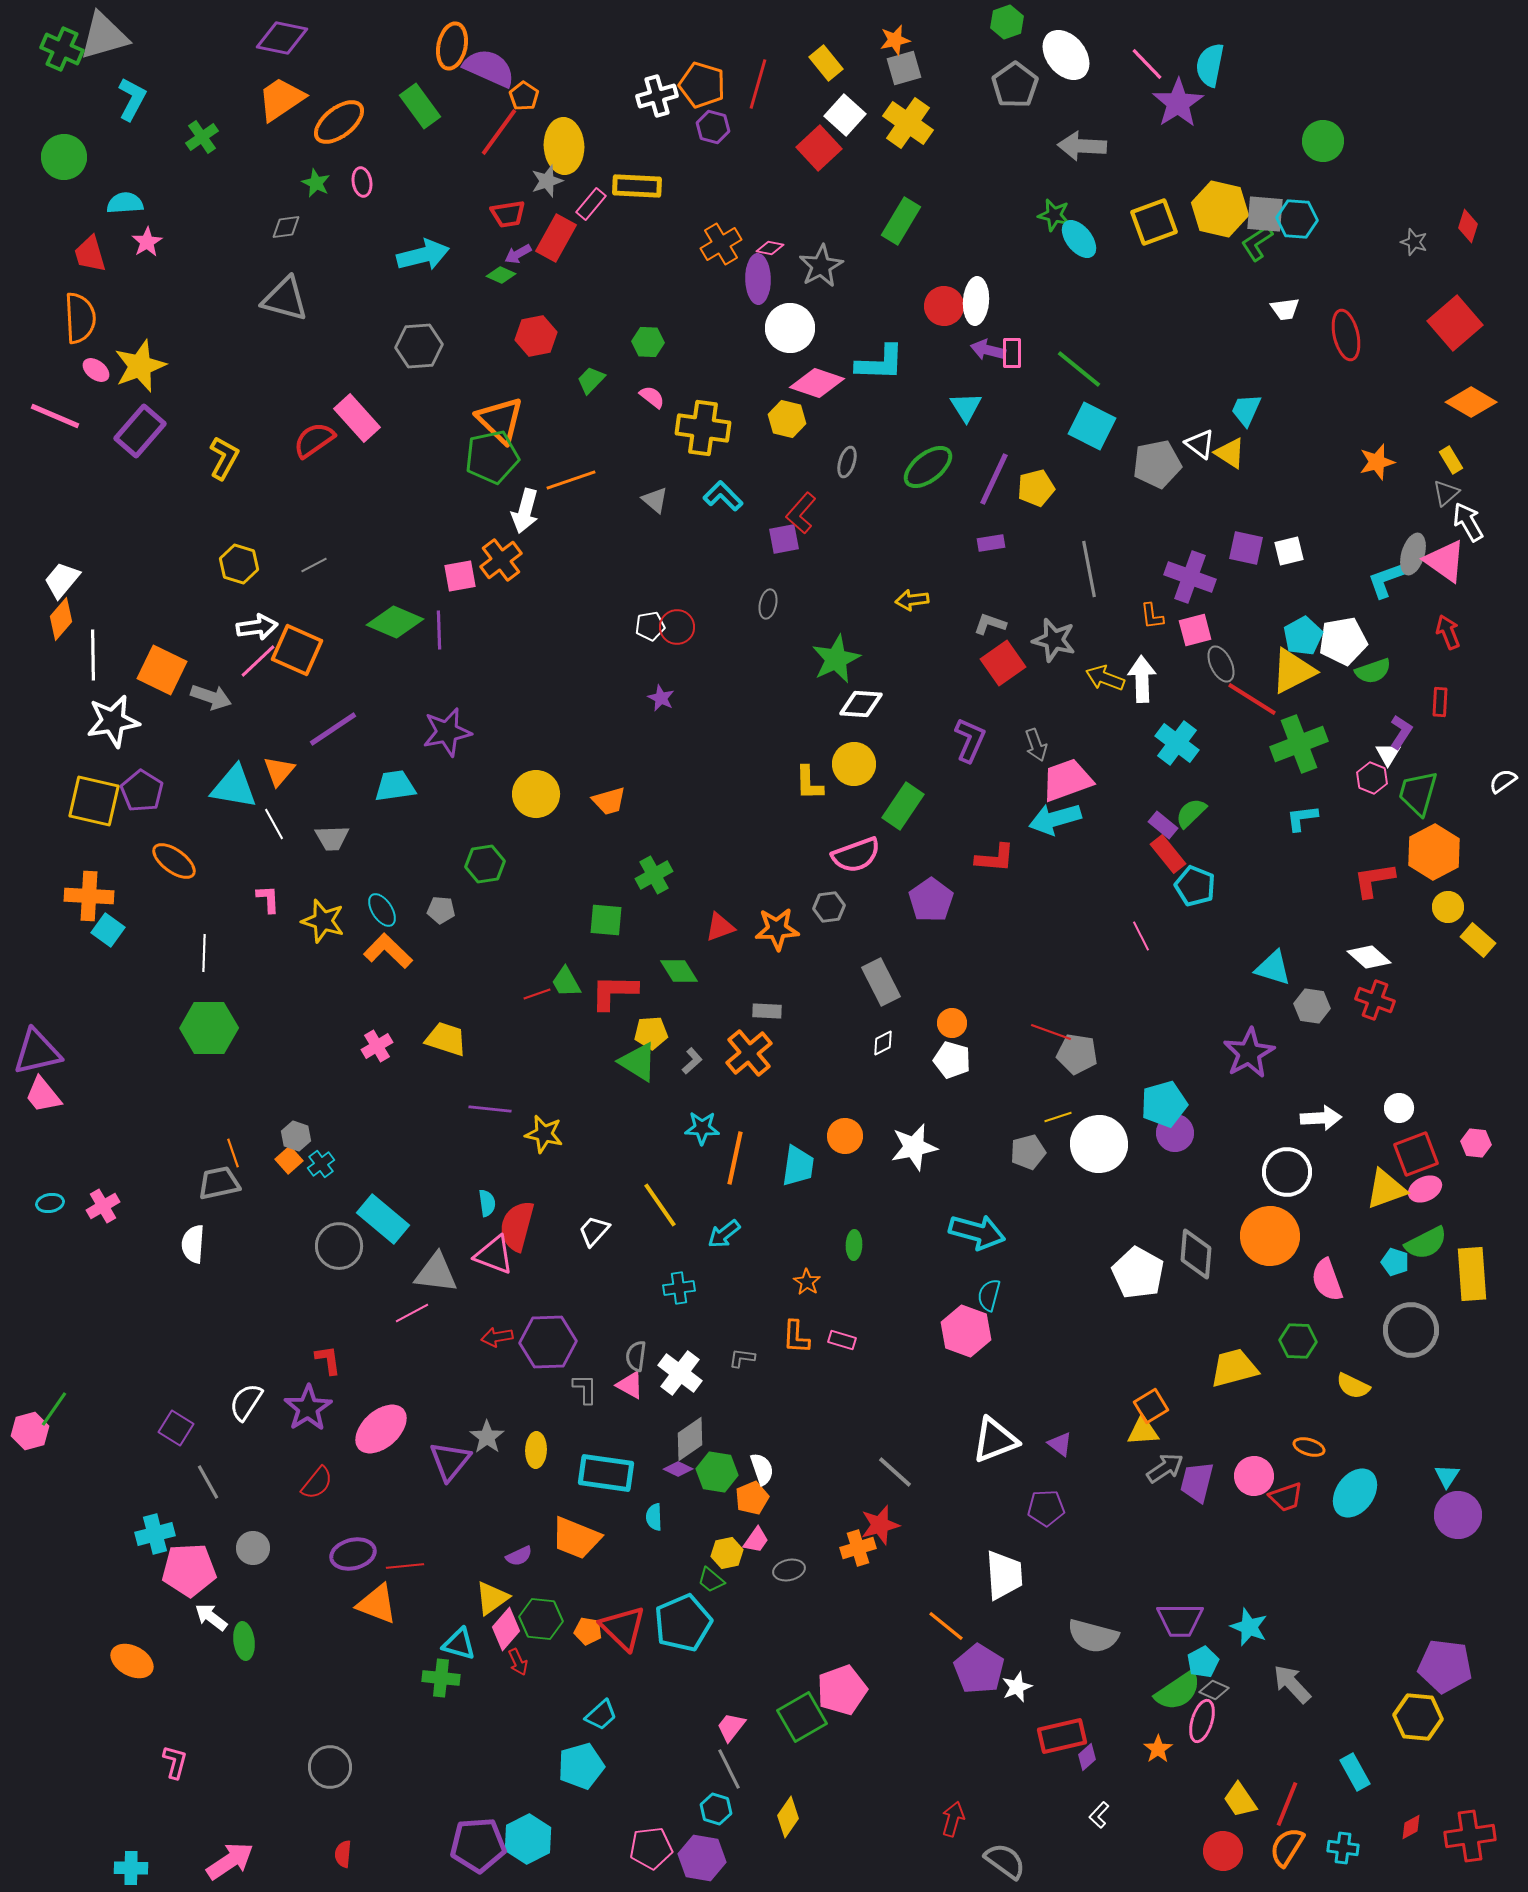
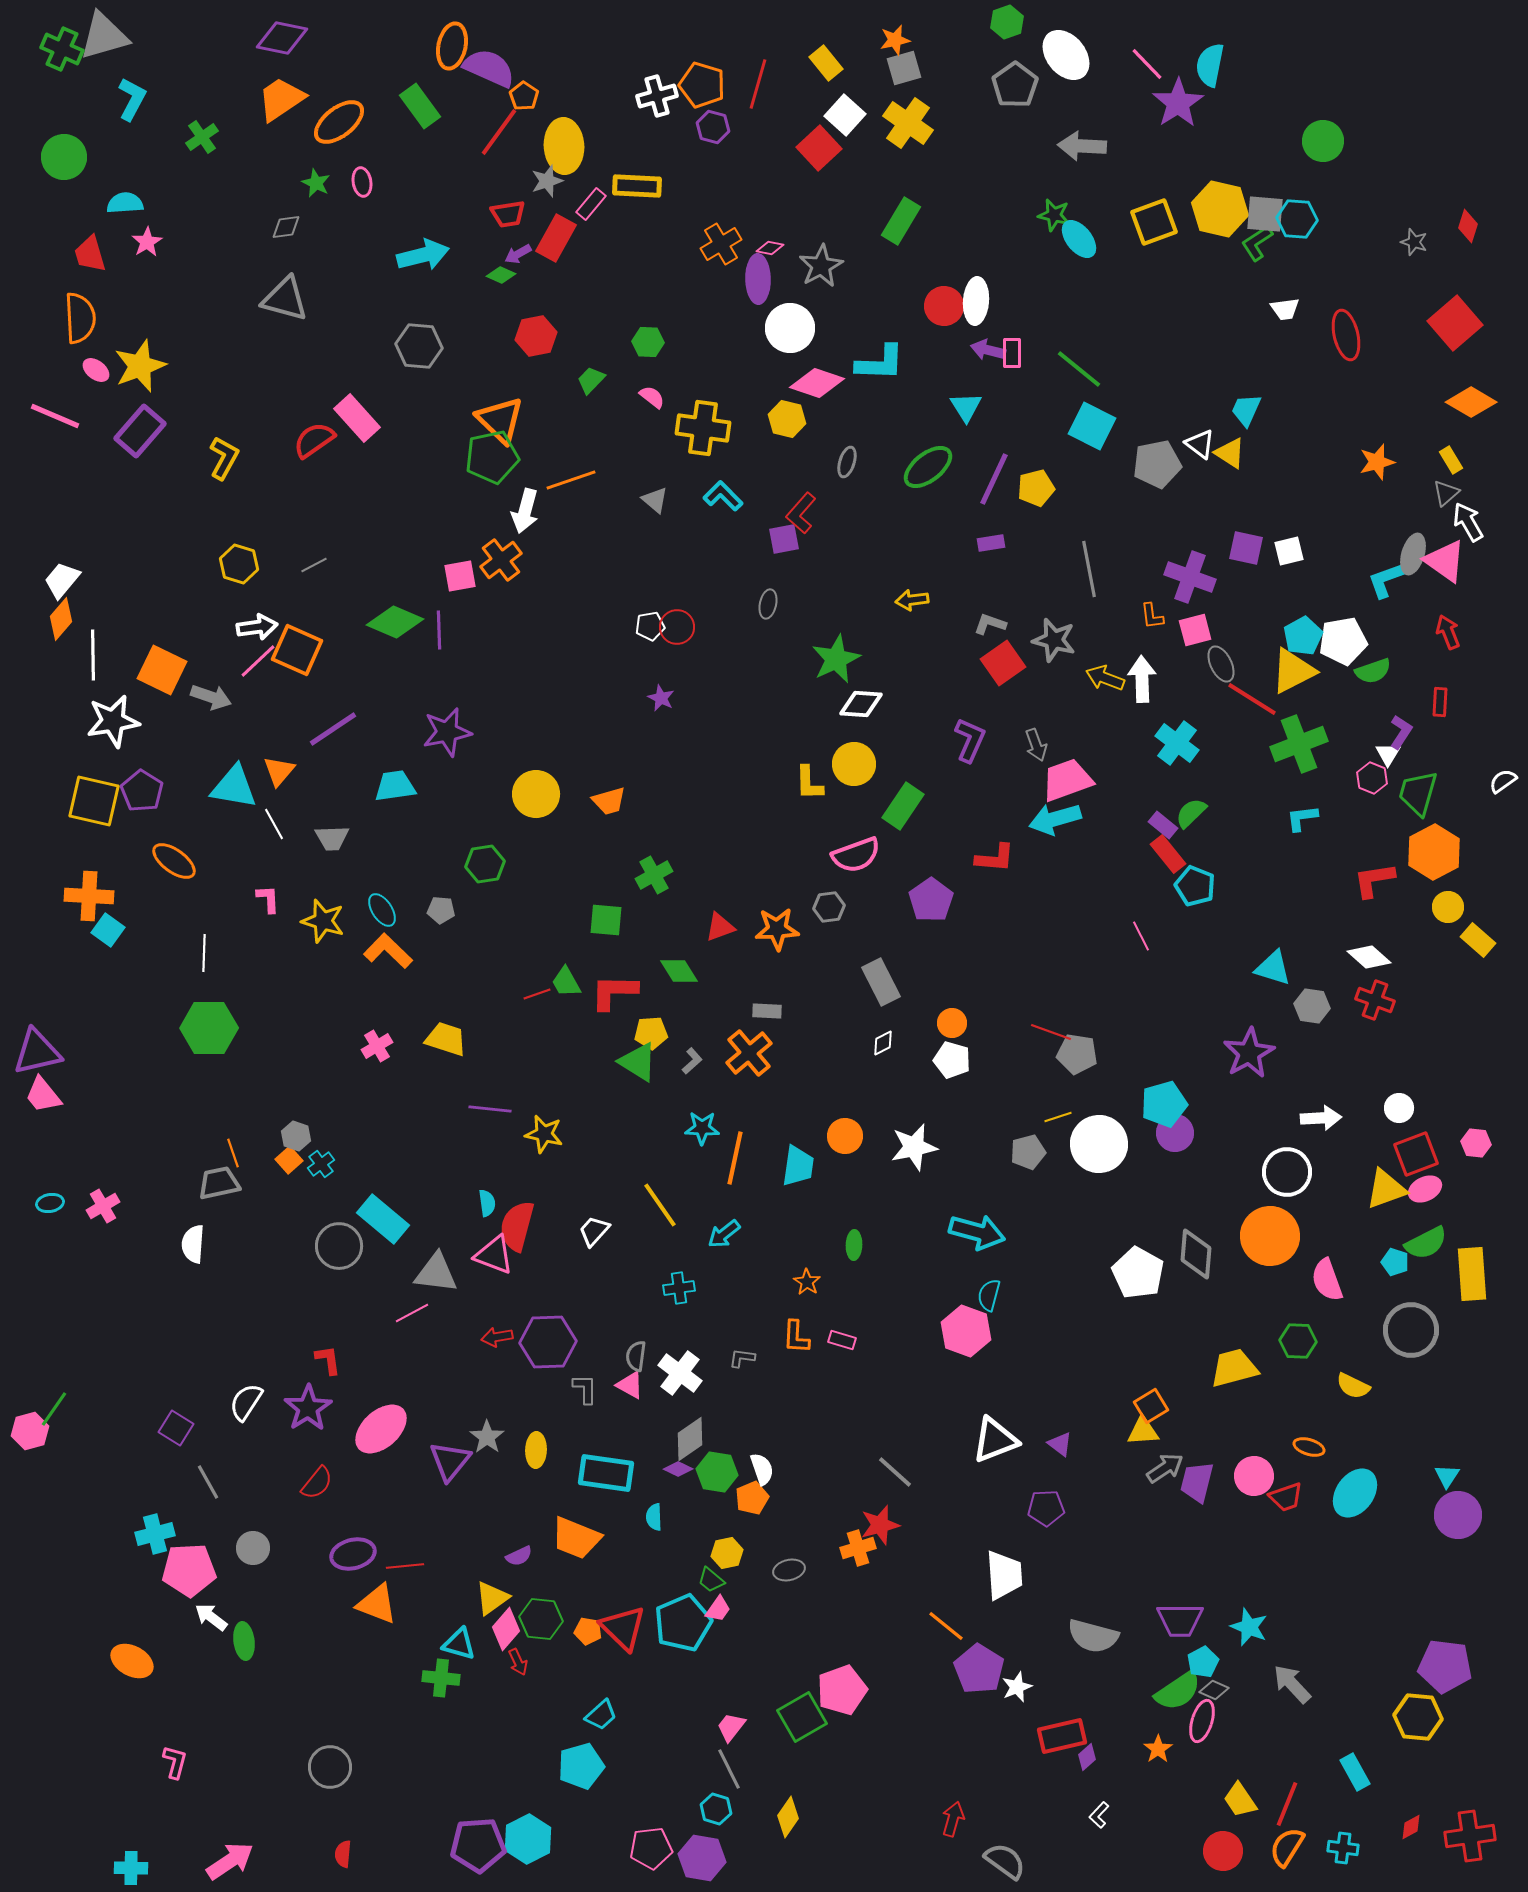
gray hexagon at (419, 346): rotated 9 degrees clockwise
pink trapezoid at (756, 1540): moved 38 px left, 69 px down
